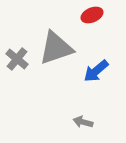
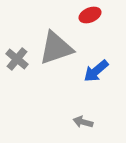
red ellipse: moved 2 px left
